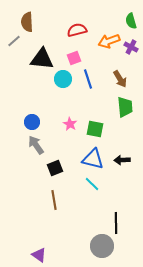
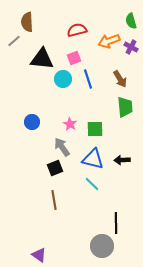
green square: rotated 12 degrees counterclockwise
gray arrow: moved 26 px right, 2 px down
